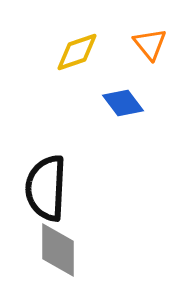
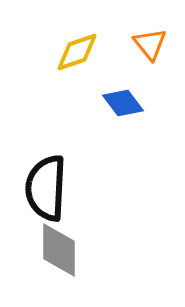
gray diamond: moved 1 px right
